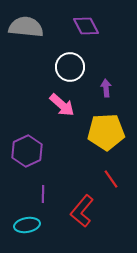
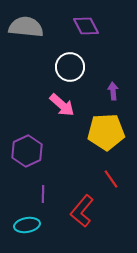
purple arrow: moved 7 px right, 3 px down
